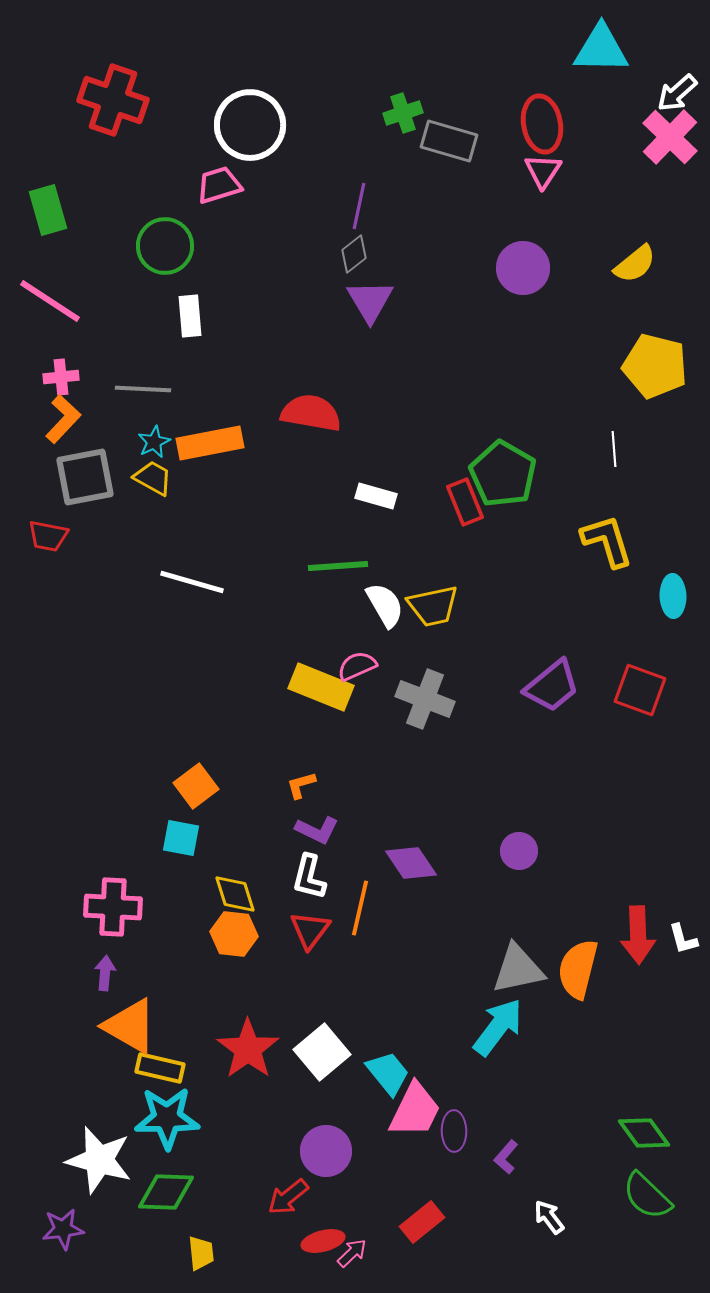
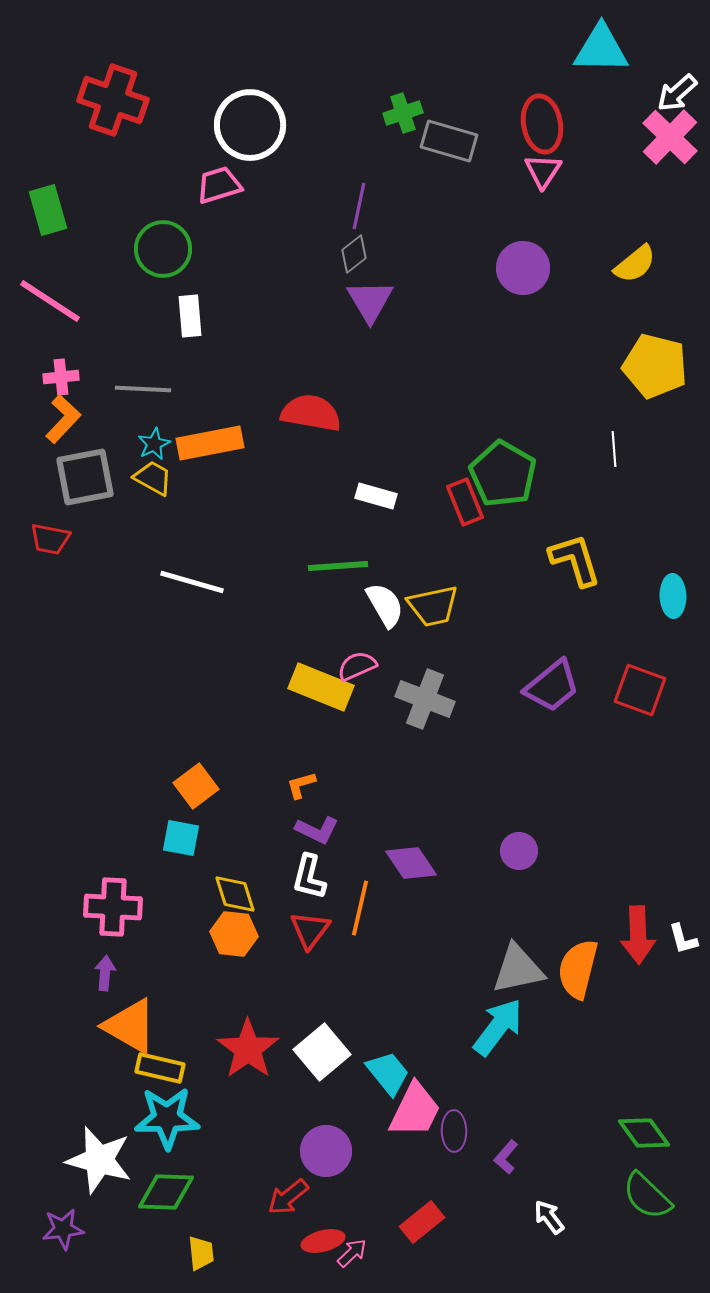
green circle at (165, 246): moved 2 px left, 3 px down
cyan star at (154, 442): moved 2 px down
red trapezoid at (48, 536): moved 2 px right, 3 px down
yellow L-shape at (607, 541): moved 32 px left, 19 px down
